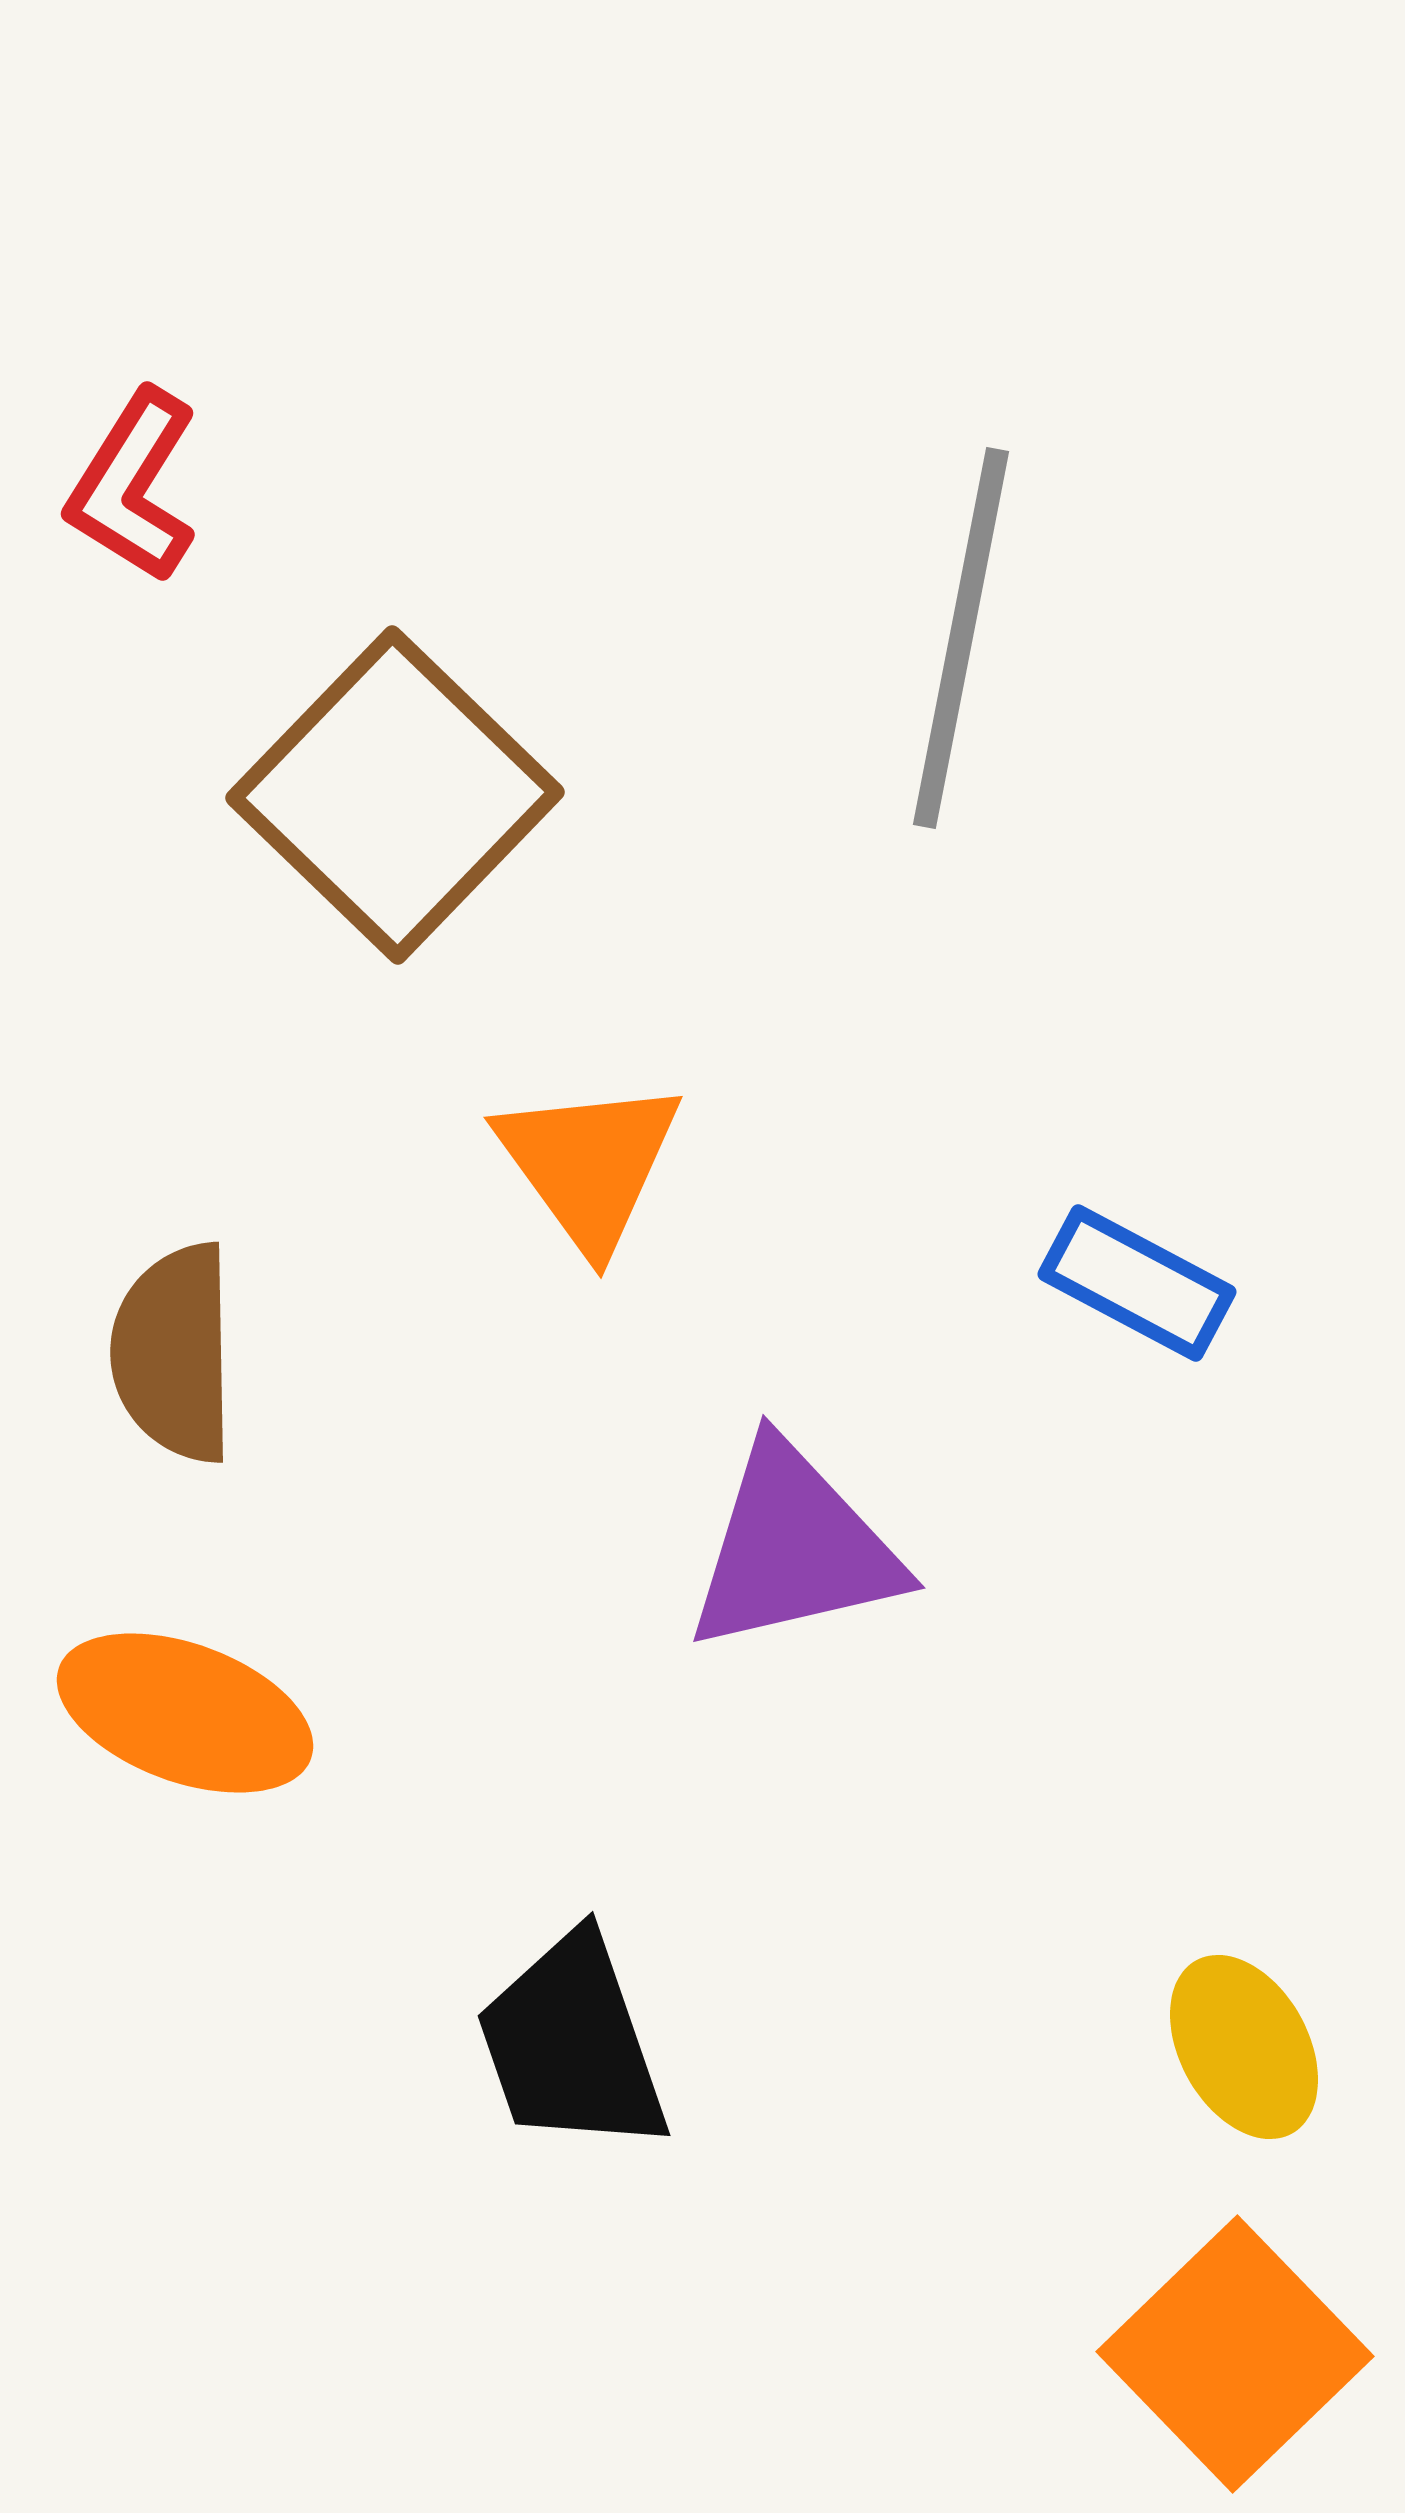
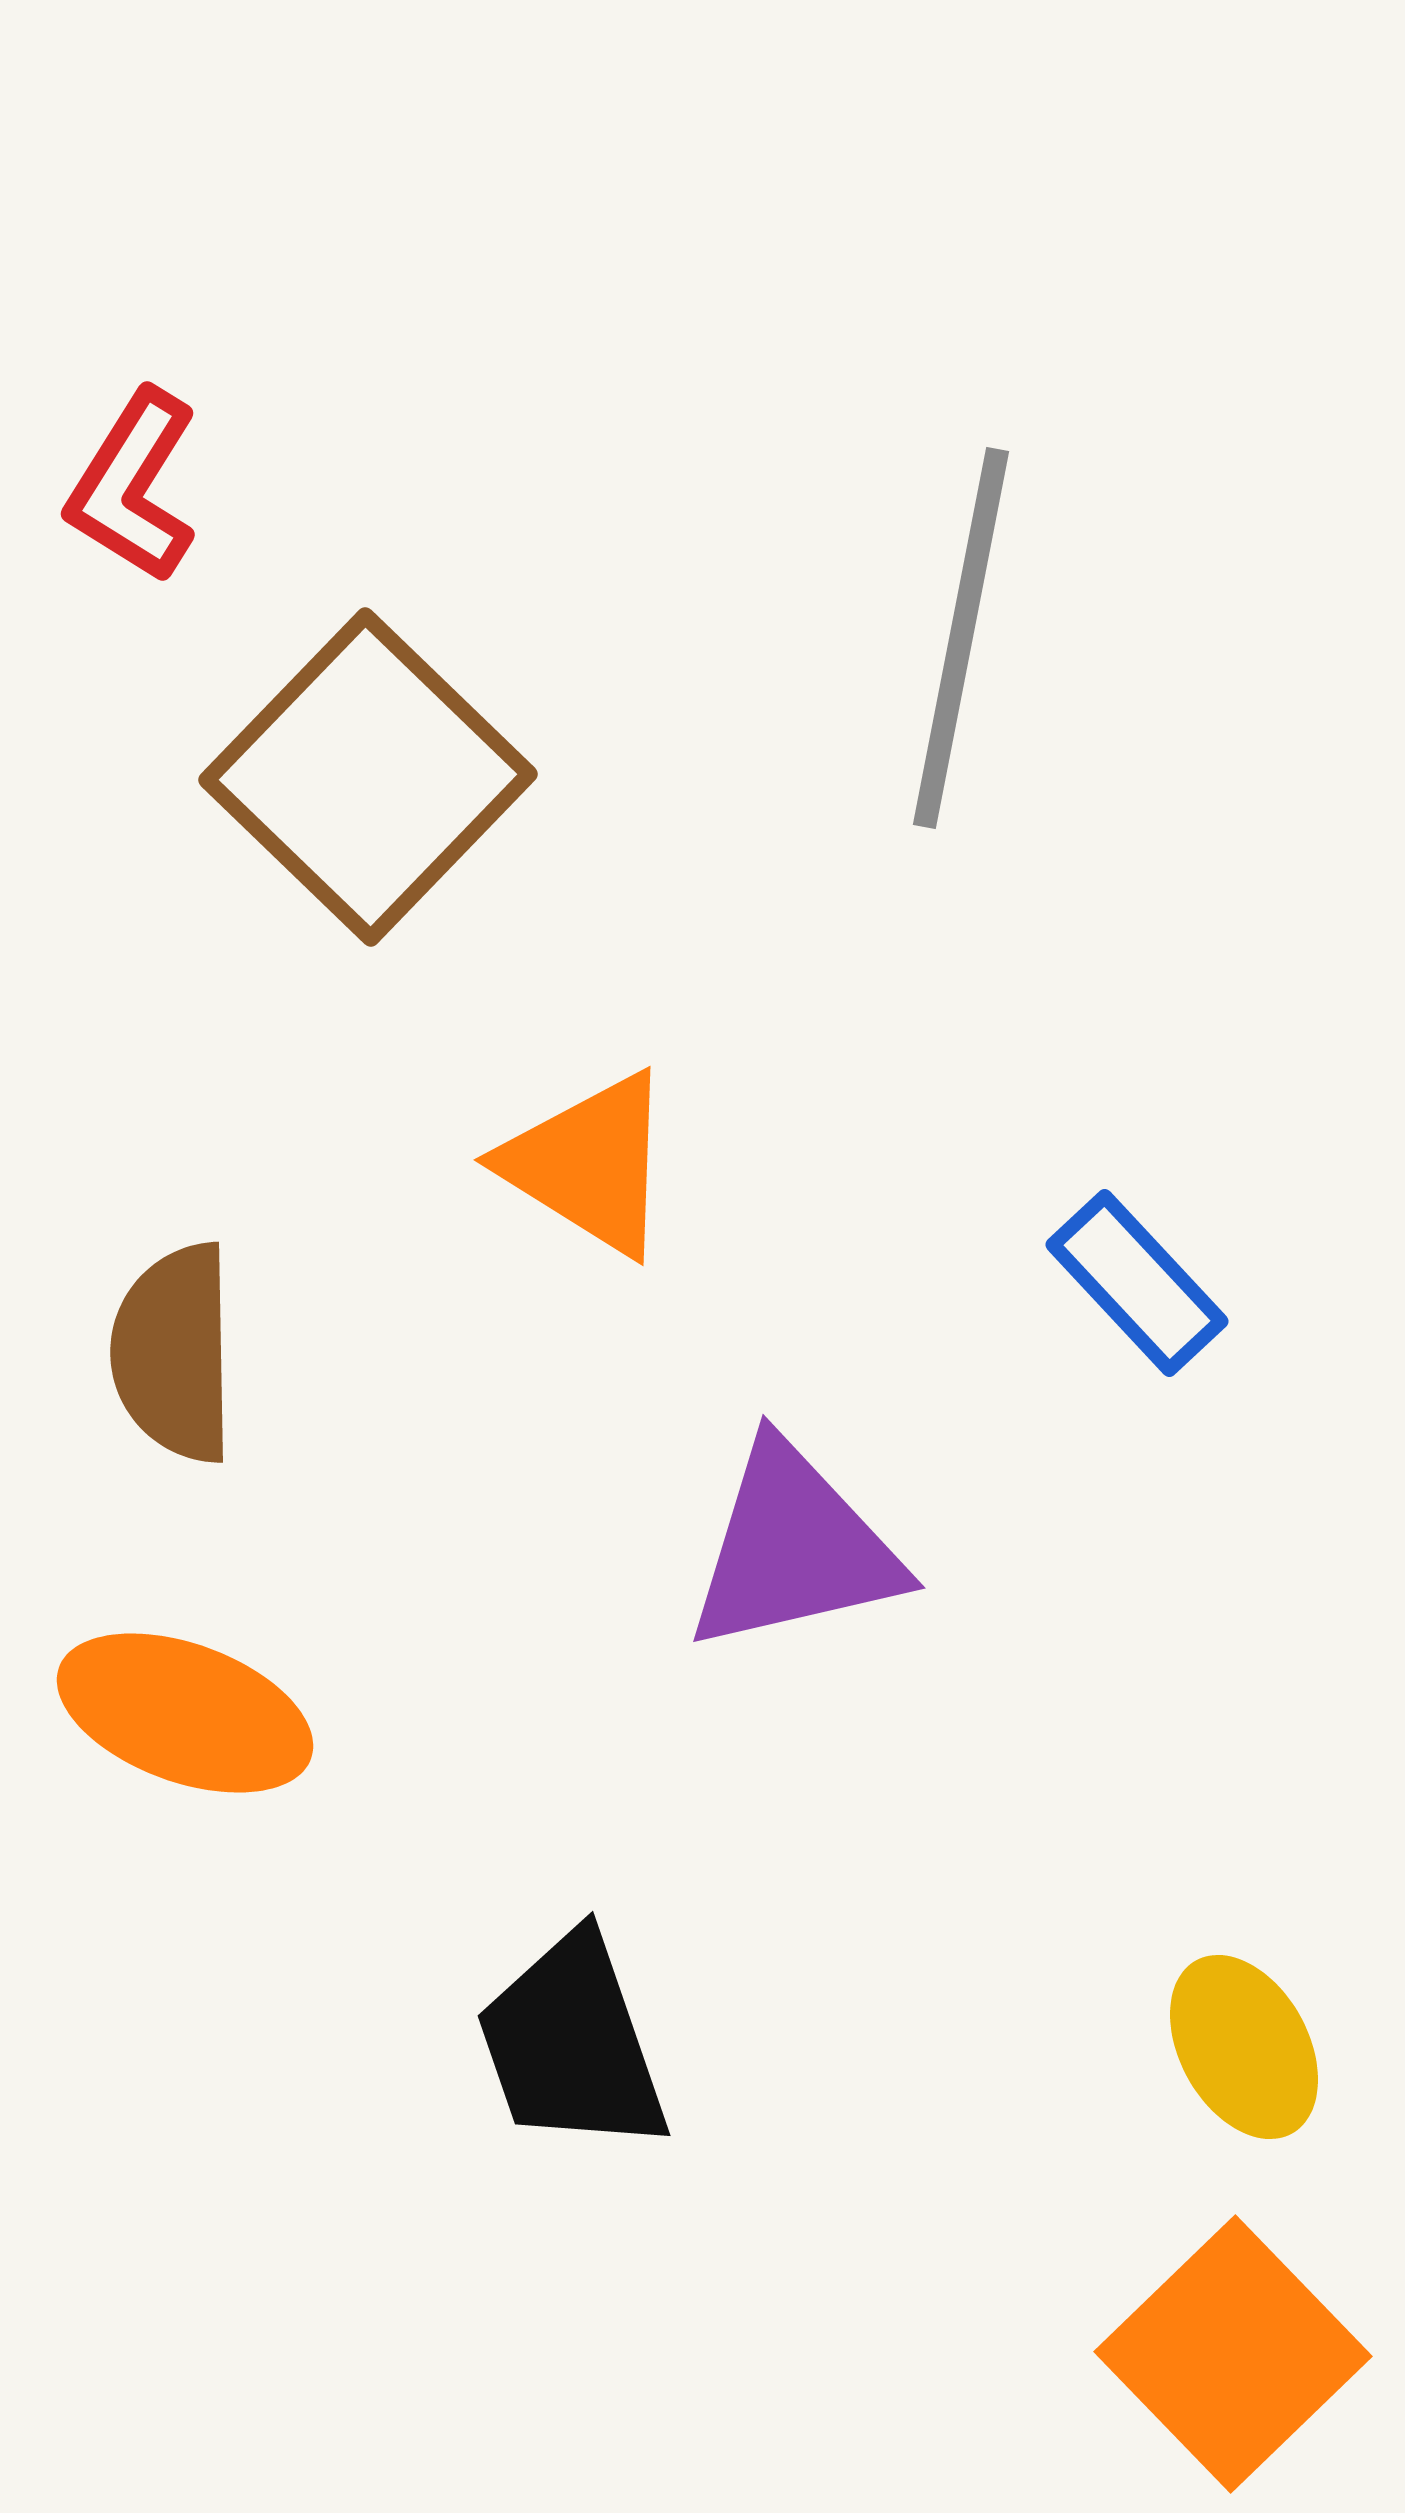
brown square: moved 27 px left, 18 px up
orange triangle: rotated 22 degrees counterclockwise
blue rectangle: rotated 19 degrees clockwise
orange square: moved 2 px left
